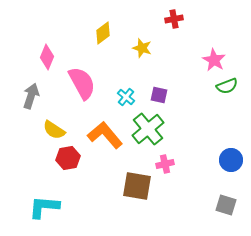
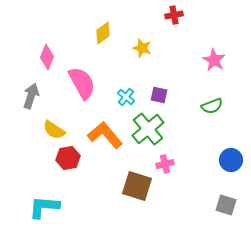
red cross: moved 4 px up
green semicircle: moved 15 px left, 20 px down
brown square: rotated 8 degrees clockwise
